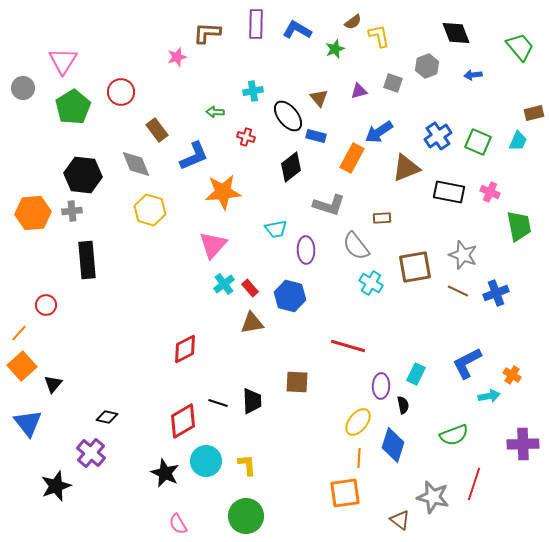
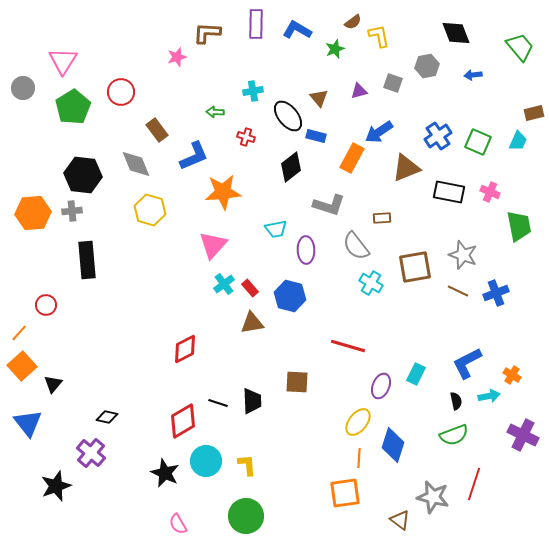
gray hexagon at (427, 66): rotated 10 degrees clockwise
purple ellipse at (381, 386): rotated 20 degrees clockwise
black semicircle at (403, 405): moved 53 px right, 4 px up
purple cross at (523, 444): moved 9 px up; rotated 28 degrees clockwise
